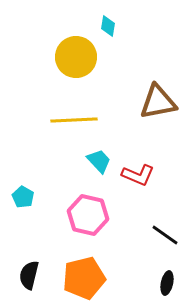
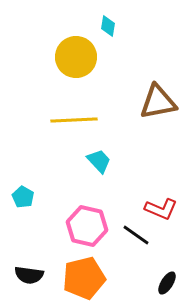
red L-shape: moved 23 px right, 34 px down
pink hexagon: moved 1 px left, 11 px down
black line: moved 29 px left
black semicircle: rotated 96 degrees counterclockwise
black ellipse: rotated 20 degrees clockwise
